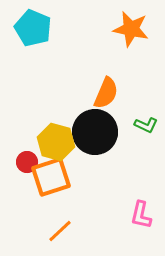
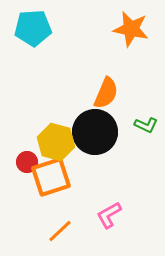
cyan pentagon: rotated 27 degrees counterclockwise
pink L-shape: moved 32 px left; rotated 48 degrees clockwise
